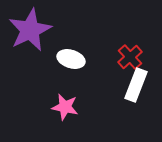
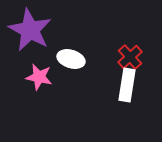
purple star: rotated 18 degrees counterclockwise
white rectangle: moved 9 px left; rotated 12 degrees counterclockwise
pink star: moved 26 px left, 30 px up
